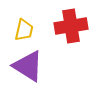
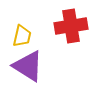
yellow trapezoid: moved 2 px left, 6 px down
